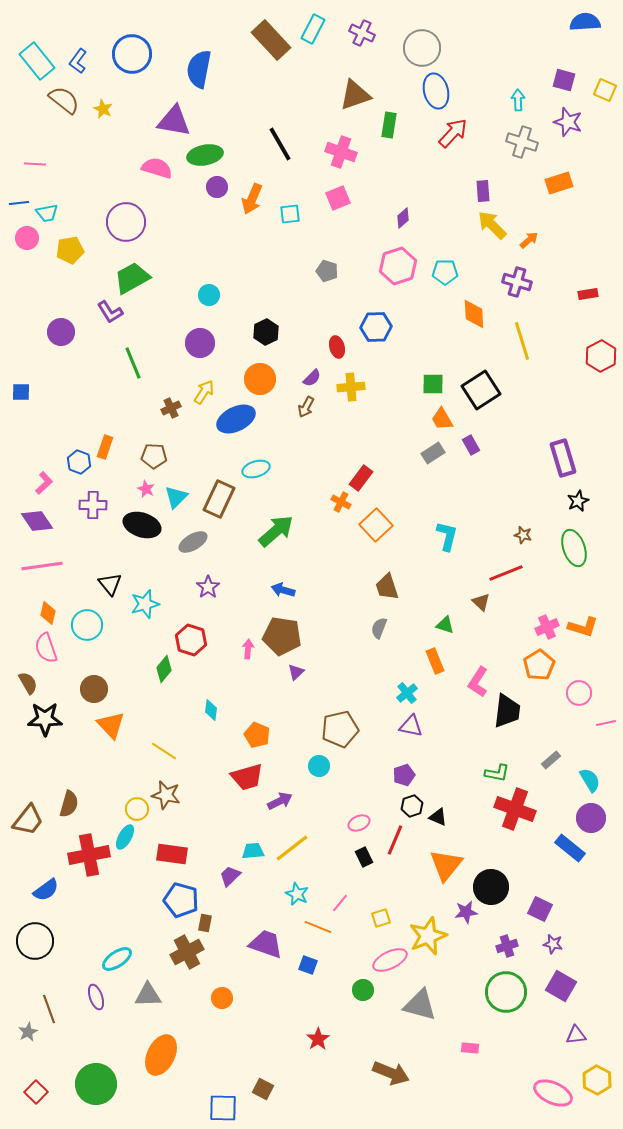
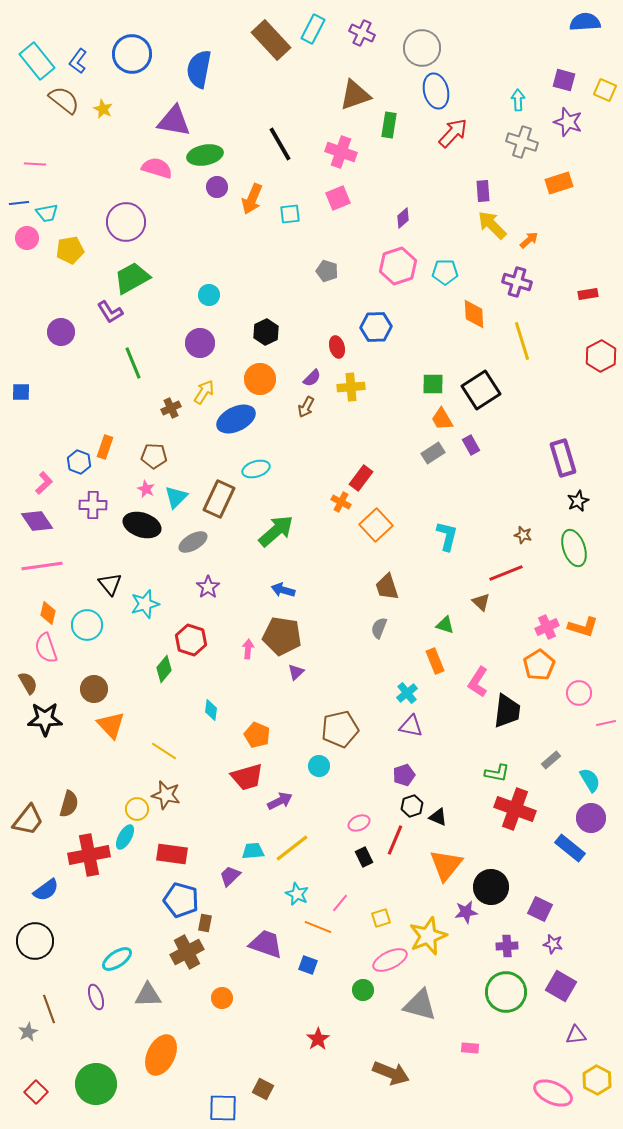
purple cross at (507, 946): rotated 15 degrees clockwise
